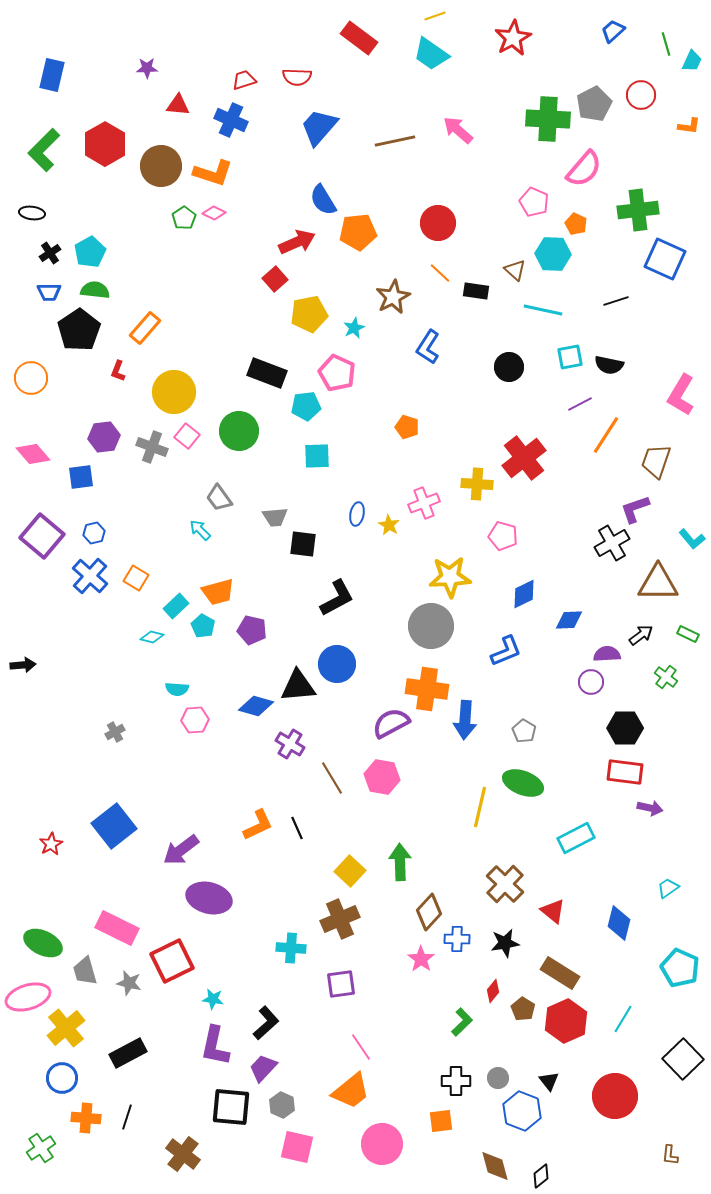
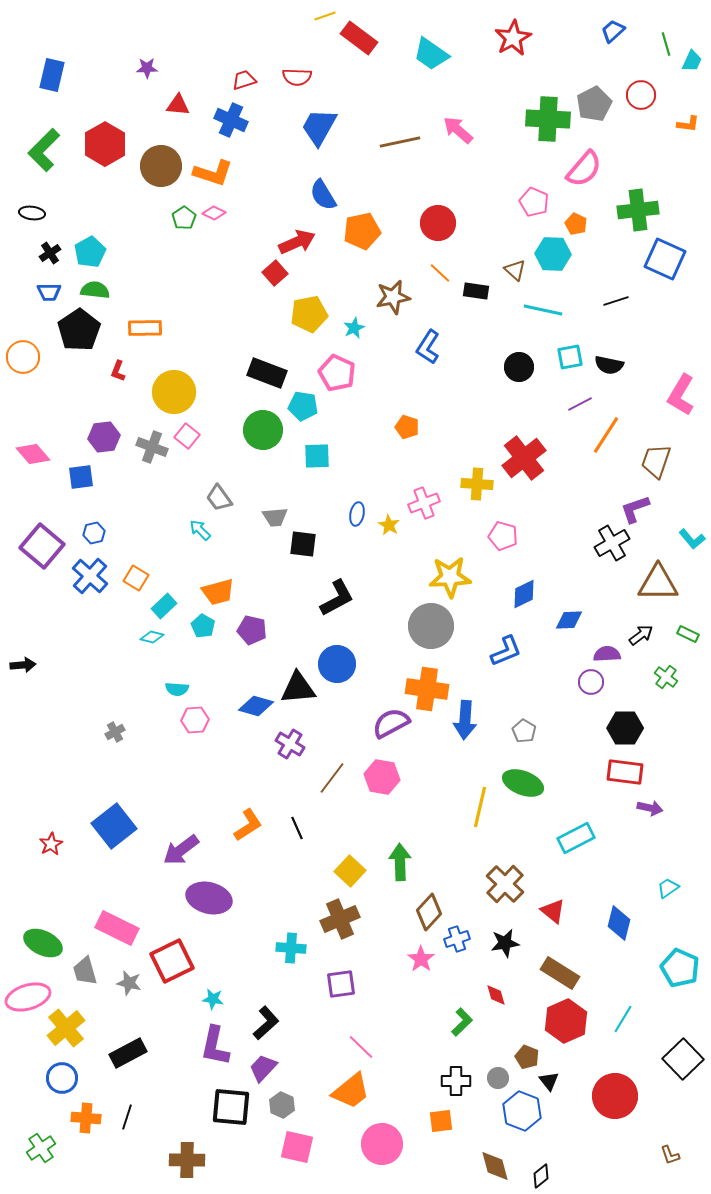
yellow line at (435, 16): moved 110 px left
orange L-shape at (689, 126): moved 1 px left, 2 px up
blue trapezoid at (319, 127): rotated 12 degrees counterclockwise
brown line at (395, 141): moved 5 px right, 1 px down
blue semicircle at (323, 200): moved 5 px up
orange pentagon at (358, 232): moved 4 px right, 1 px up; rotated 6 degrees counterclockwise
red square at (275, 279): moved 6 px up
brown star at (393, 297): rotated 16 degrees clockwise
orange rectangle at (145, 328): rotated 48 degrees clockwise
black circle at (509, 367): moved 10 px right
orange circle at (31, 378): moved 8 px left, 21 px up
cyan pentagon at (306, 406): moved 3 px left; rotated 16 degrees clockwise
green circle at (239, 431): moved 24 px right, 1 px up
purple square at (42, 536): moved 10 px down
cyan rectangle at (176, 606): moved 12 px left
black triangle at (298, 686): moved 2 px down
brown line at (332, 778): rotated 68 degrees clockwise
orange L-shape at (258, 825): moved 10 px left; rotated 8 degrees counterclockwise
blue cross at (457, 939): rotated 20 degrees counterclockwise
red diamond at (493, 991): moved 3 px right, 4 px down; rotated 55 degrees counterclockwise
brown pentagon at (523, 1009): moved 4 px right, 48 px down; rotated 10 degrees counterclockwise
pink line at (361, 1047): rotated 12 degrees counterclockwise
brown cross at (183, 1154): moved 4 px right, 6 px down; rotated 36 degrees counterclockwise
brown L-shape at (670, 1155): rotated 25 degrees counterclockwise
